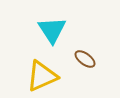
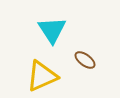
brown ellipse: moved 1 px down
